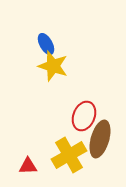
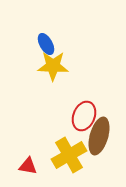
yellow star: rotated 16 degrees counterclockwise
brown ellipse: moved 1 px left, 3 px up
red triangle: rotated 12 degrees clockwise
